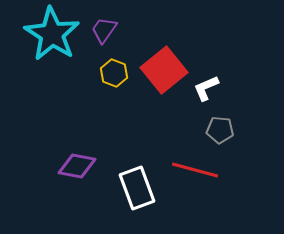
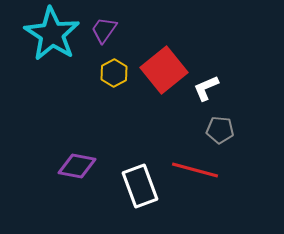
yellow hexagon: rotated 12 degrees clockwise
white rectangle: moved 3 px right, 2 px up
